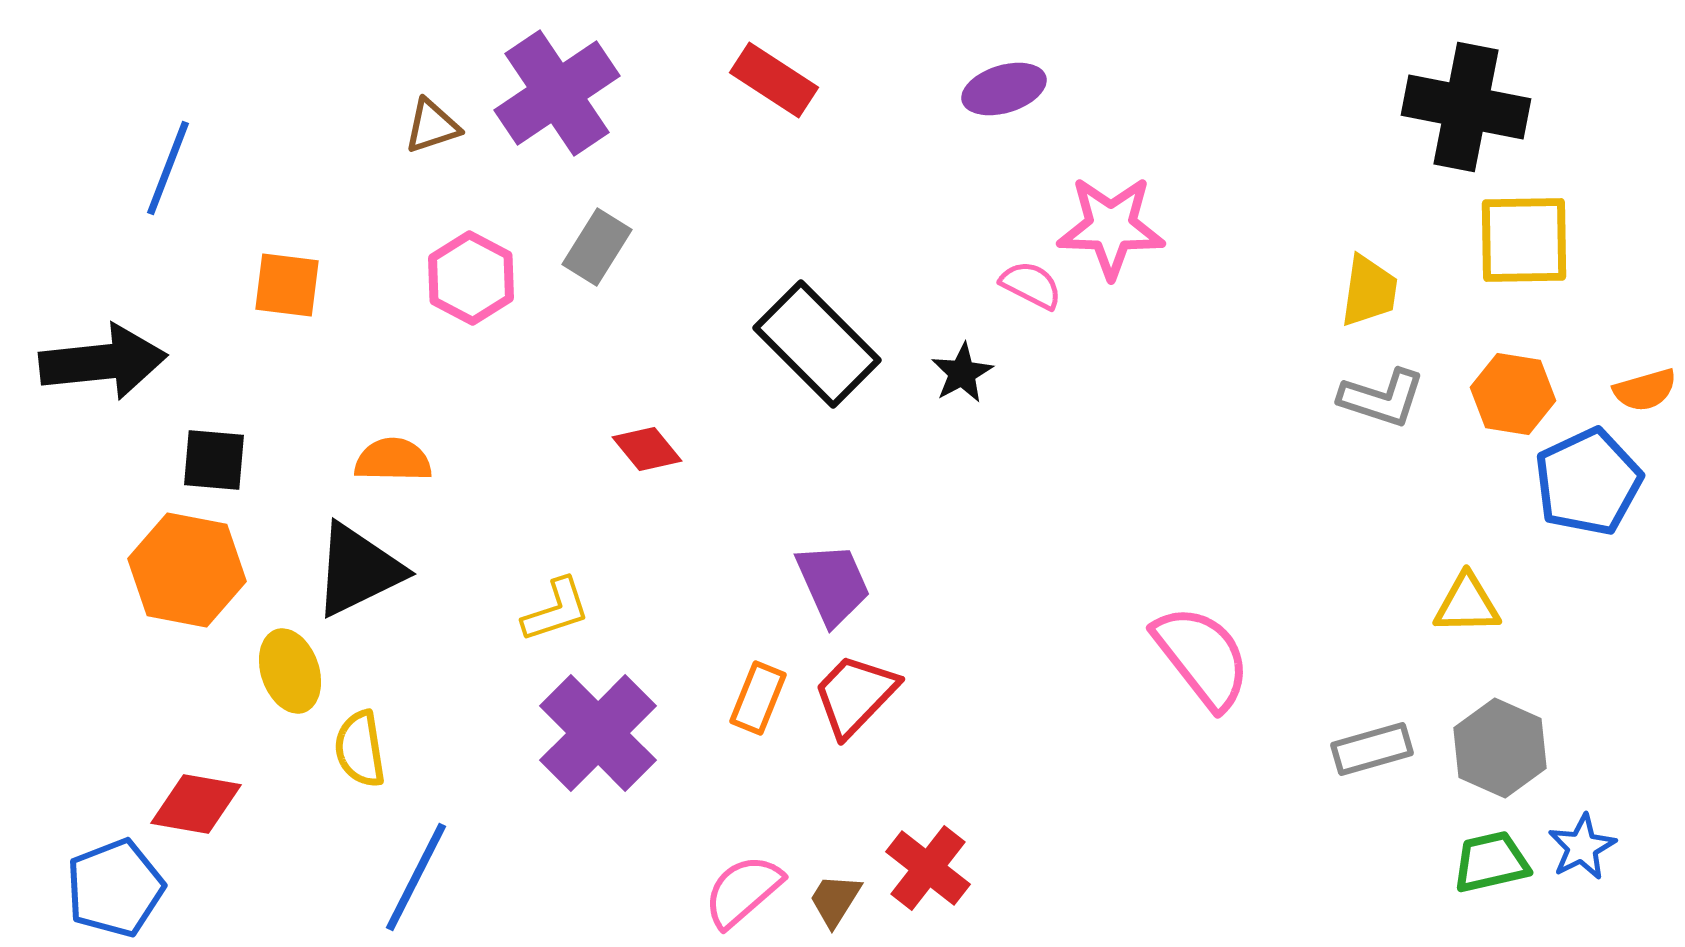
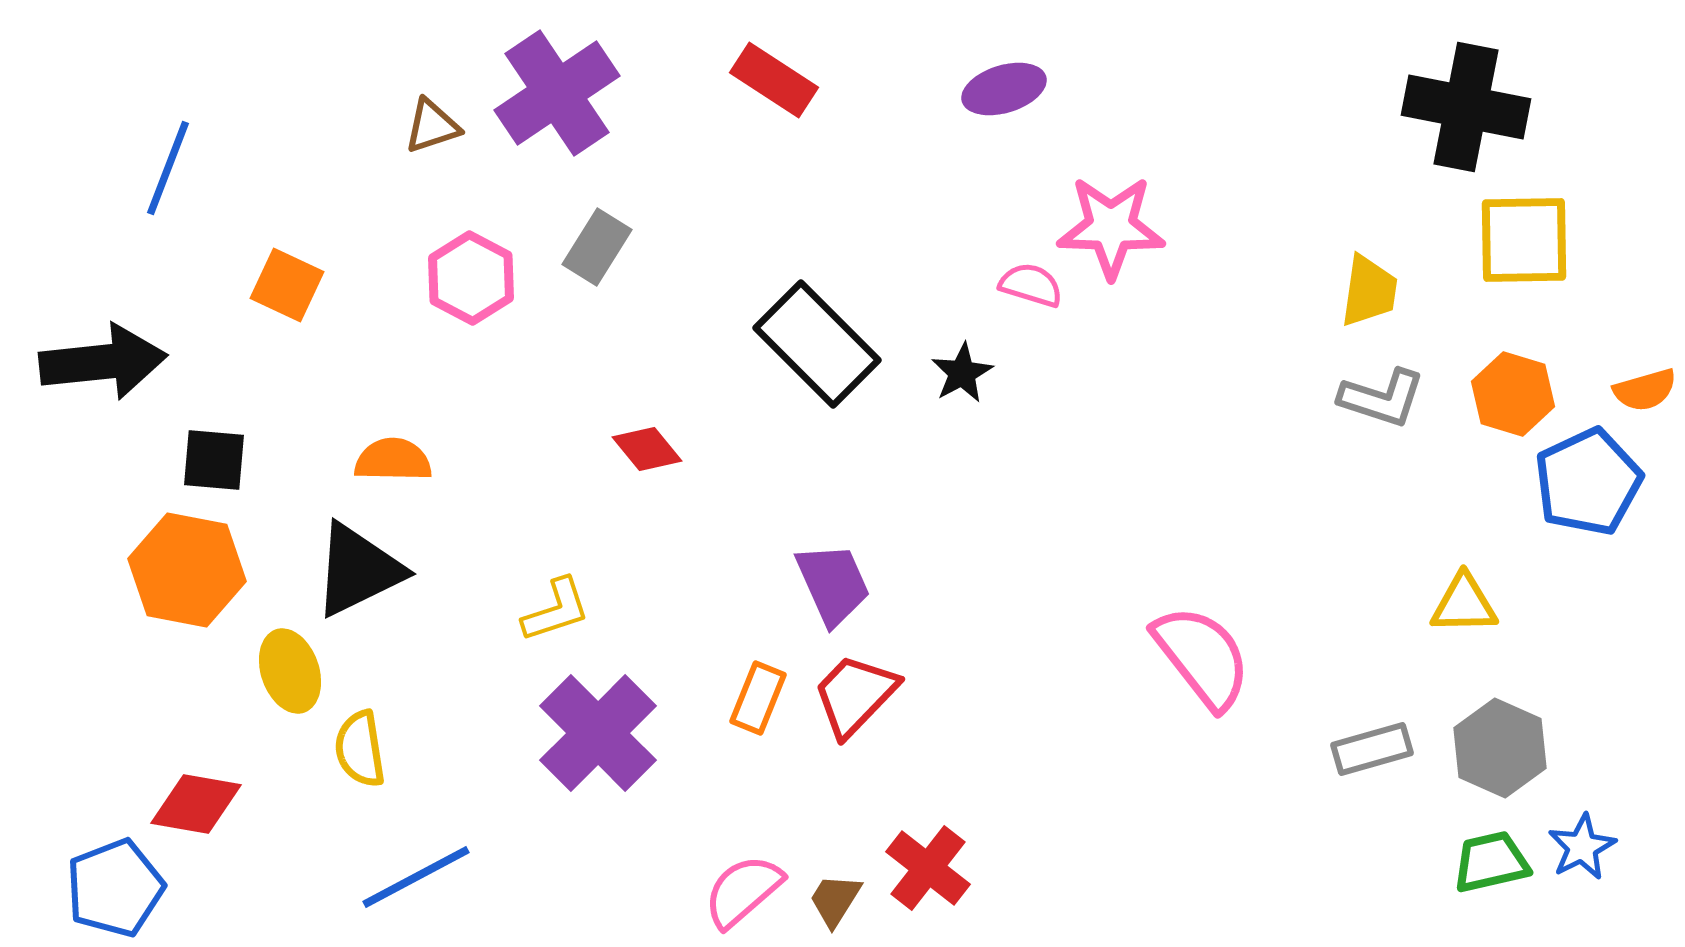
orange square at (287, 285): rotated 18 degrees clockwise
pink semicircle at (1031, 285): rotated 10 degrees counterclockwise
orange hexagon at (1513, 394): rotated 8 degrees clockwise
yellow triangle at (1467, 604): moved 3 px left
blue line at (416, 877): rotated 35 degrees clockwise
